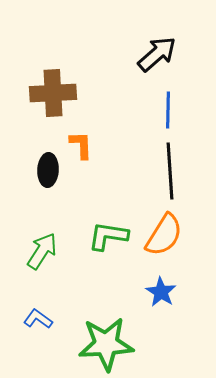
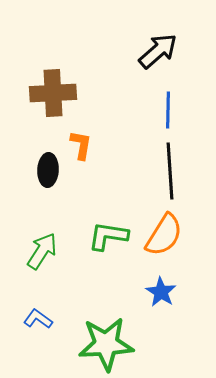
black arrow: moved 1 px right, 3 px up
orange L-shape: rotated 12 degrees clockwise
